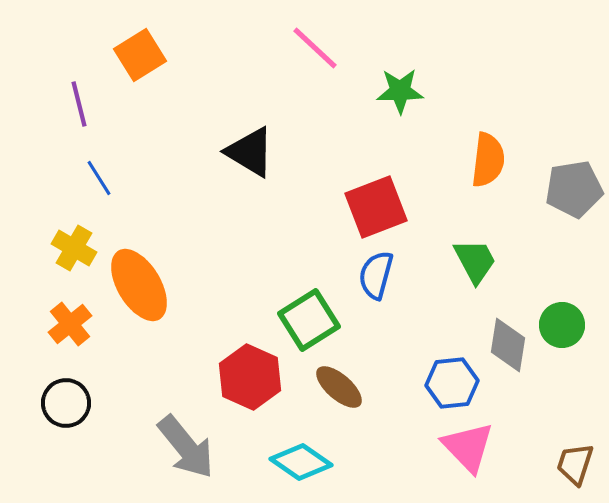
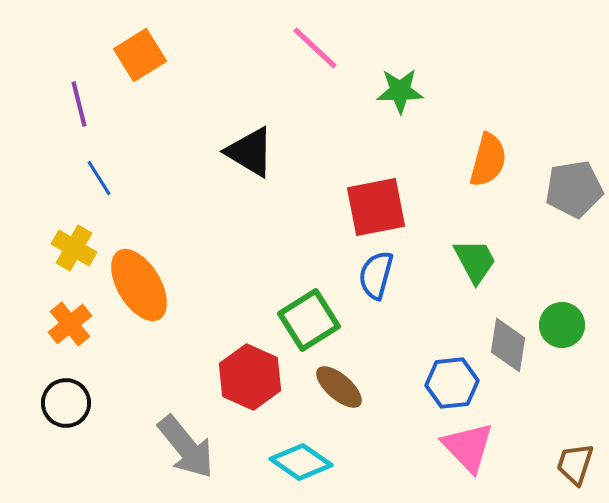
orange semicircle: rotated 8 degrees clockwise
red square: rotated 10 degrees clockwise
